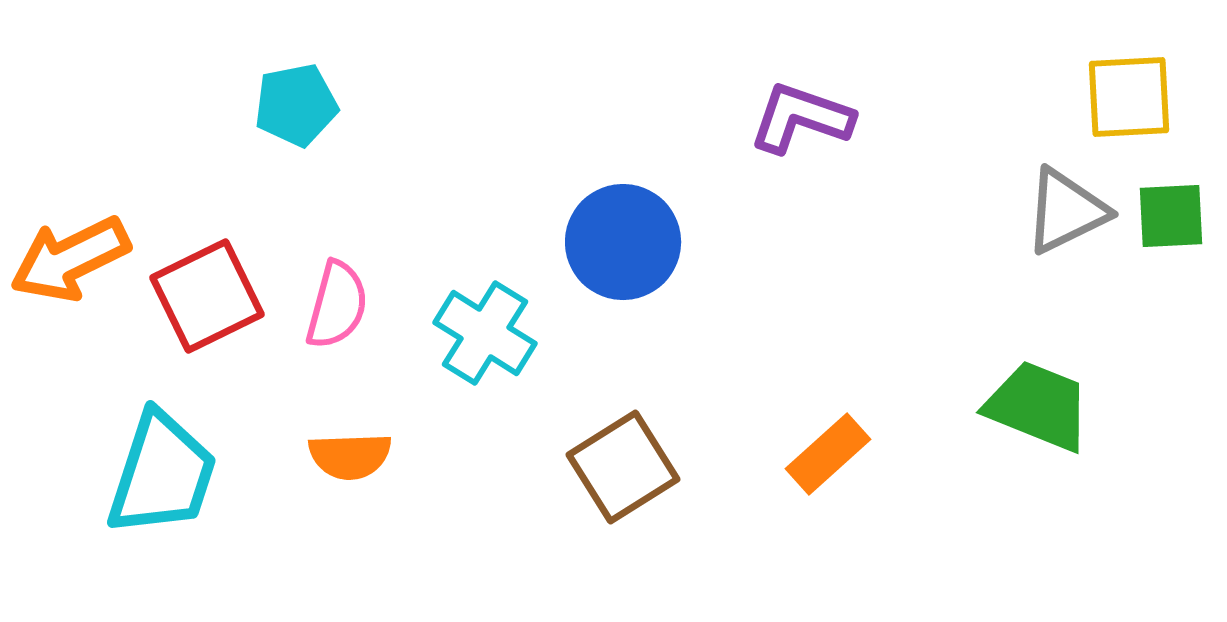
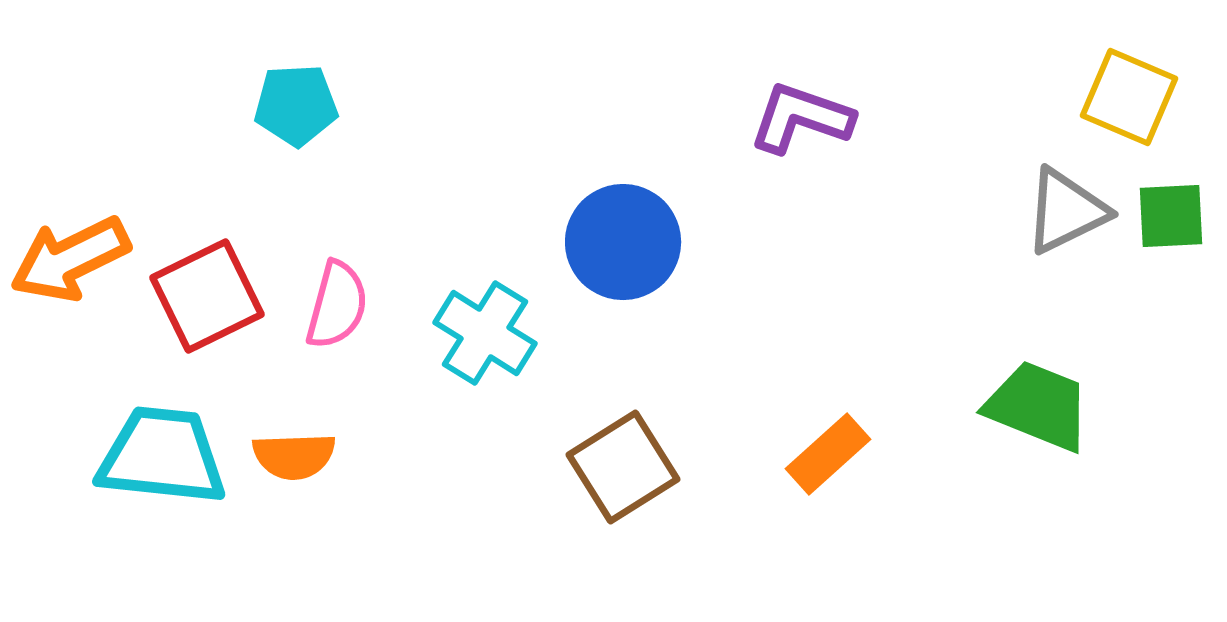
yellow square: rotated 26 degrees clockwise
cyan pentagon: rotated 8 degrees clockwise
orange semicircle: moved 56 px left
cyan trapezoid: moved 18 px up; rotated 102 degrees counterclockwise
